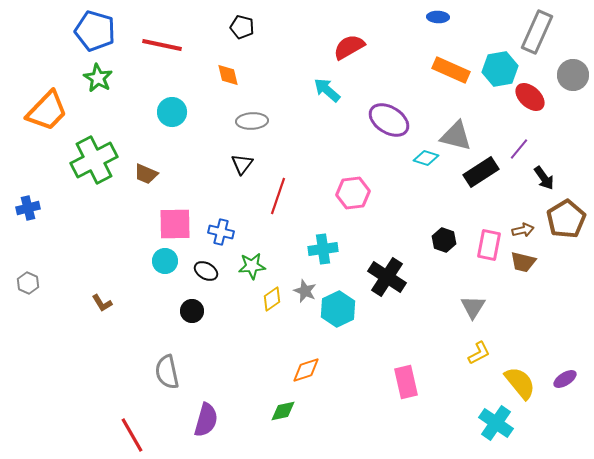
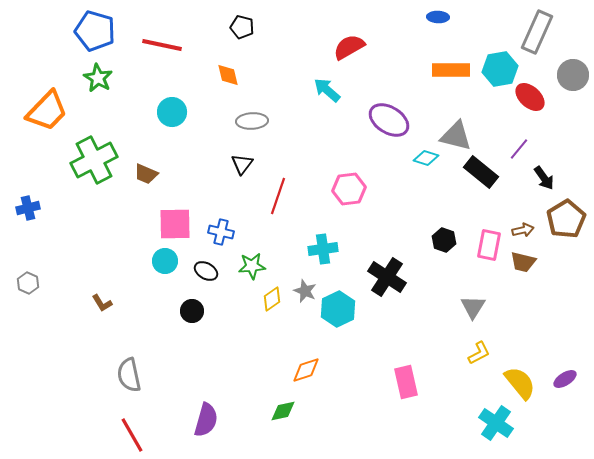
orange rectangle at (451, 70): rotated 24 degrees counterclockwise
black rectangle at (481, 172): rotated 72 degrees clockwise
pink hexagon at (353, 193): moved 4 px left, 4 px up
gray semicircle at (167, 372): moved 38 px left, 3 px down
